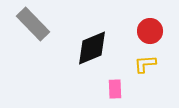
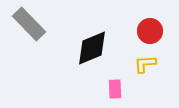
gray rectangle: moved 4 px left
